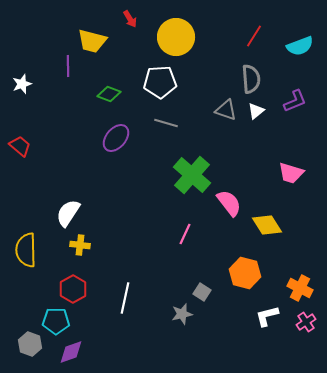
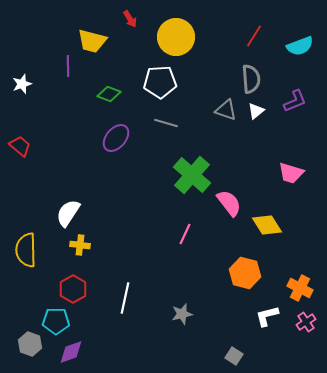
gray square: moved 32 px right, 64 px down
